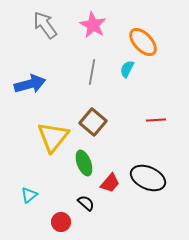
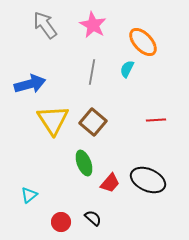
yellow triangle: moved 17 px up; rotated 12 degrees counterclockwise
black ellipse: moved 2 px down
black semicircle: moved 7 px right, 15 px down
